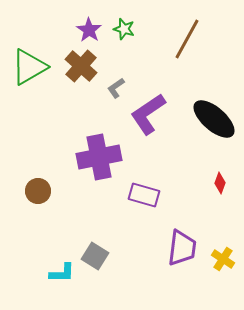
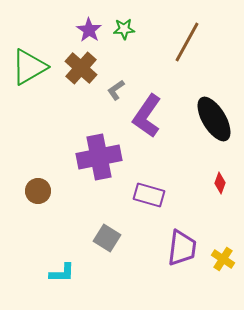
green star: rotated 20 degrees counterclockwise
brown line: moved 3 px down
brown cross: moved 2 px down
gray L-shape: moved 2 px down
purple L-shape: moved 1 px left, 2 px down; rotated 21 degrees counterclockwise
black ellipse: rotated 18 degrees clockwise
purple rectangle: moved 5 px right
gray square: moved 12 px right, 18 px up
